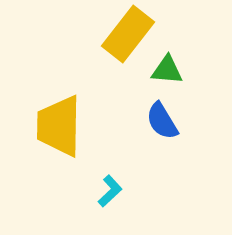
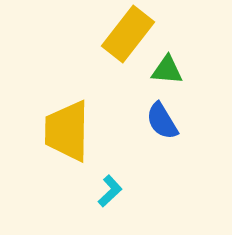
yellow trapezoid: moved 8 px right, 5 px down
